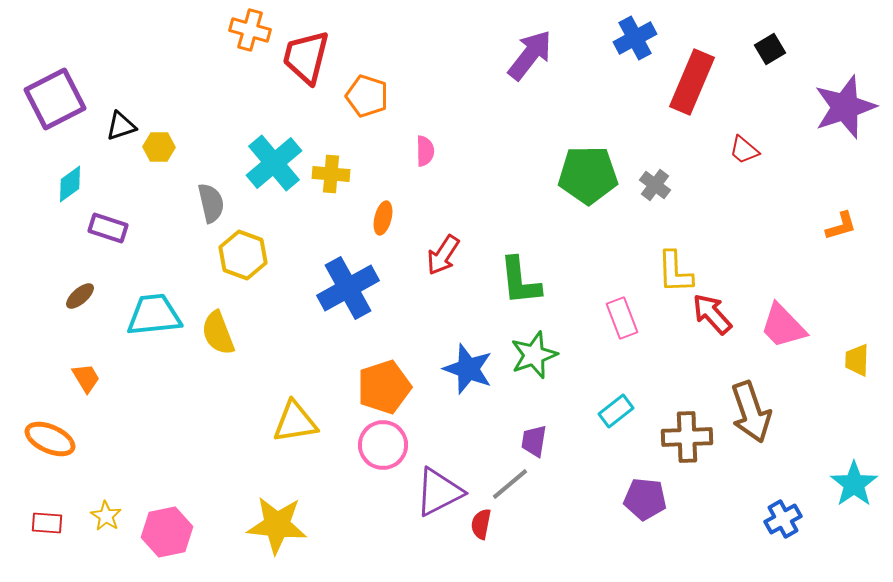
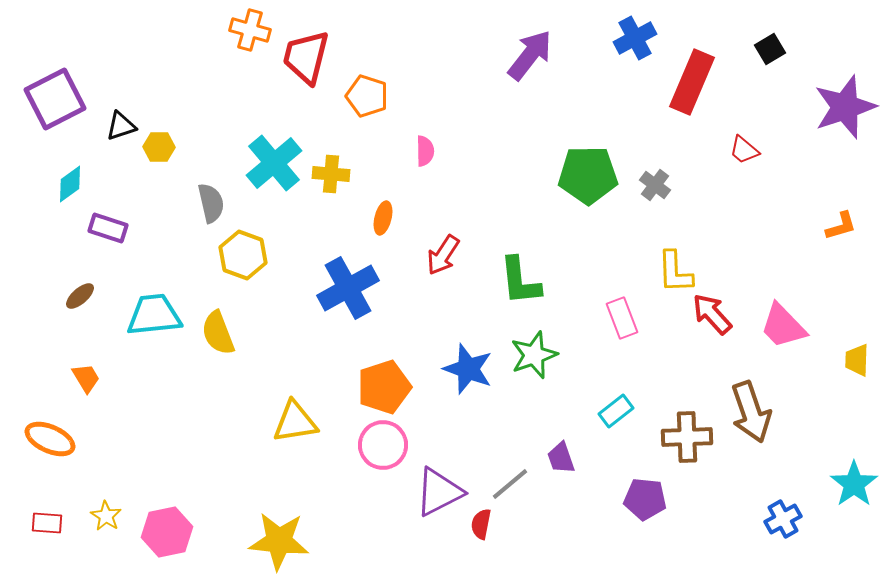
purple trapezoid at (534, 441): moved 27 px right, 17 px down; rotated 28 degrees counterclockwise
yellow star at (277, 525): moved 2 px right, 16 px down
